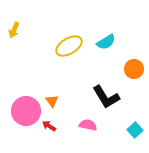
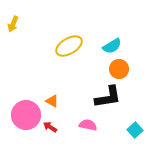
yellow arrow: moved 1 px left, 6 px up
cyan semicircle: moved 6 px right, 4 px down
orange circle: moved 15 px left
black L-shape: moved 2 px right; rotated 68 degrees counterclockwise
orange triangle: rotated 24 degrees counterclockwise
pink circle: moved 4 px down
red arrow: moved 1 px right, 1 px down
